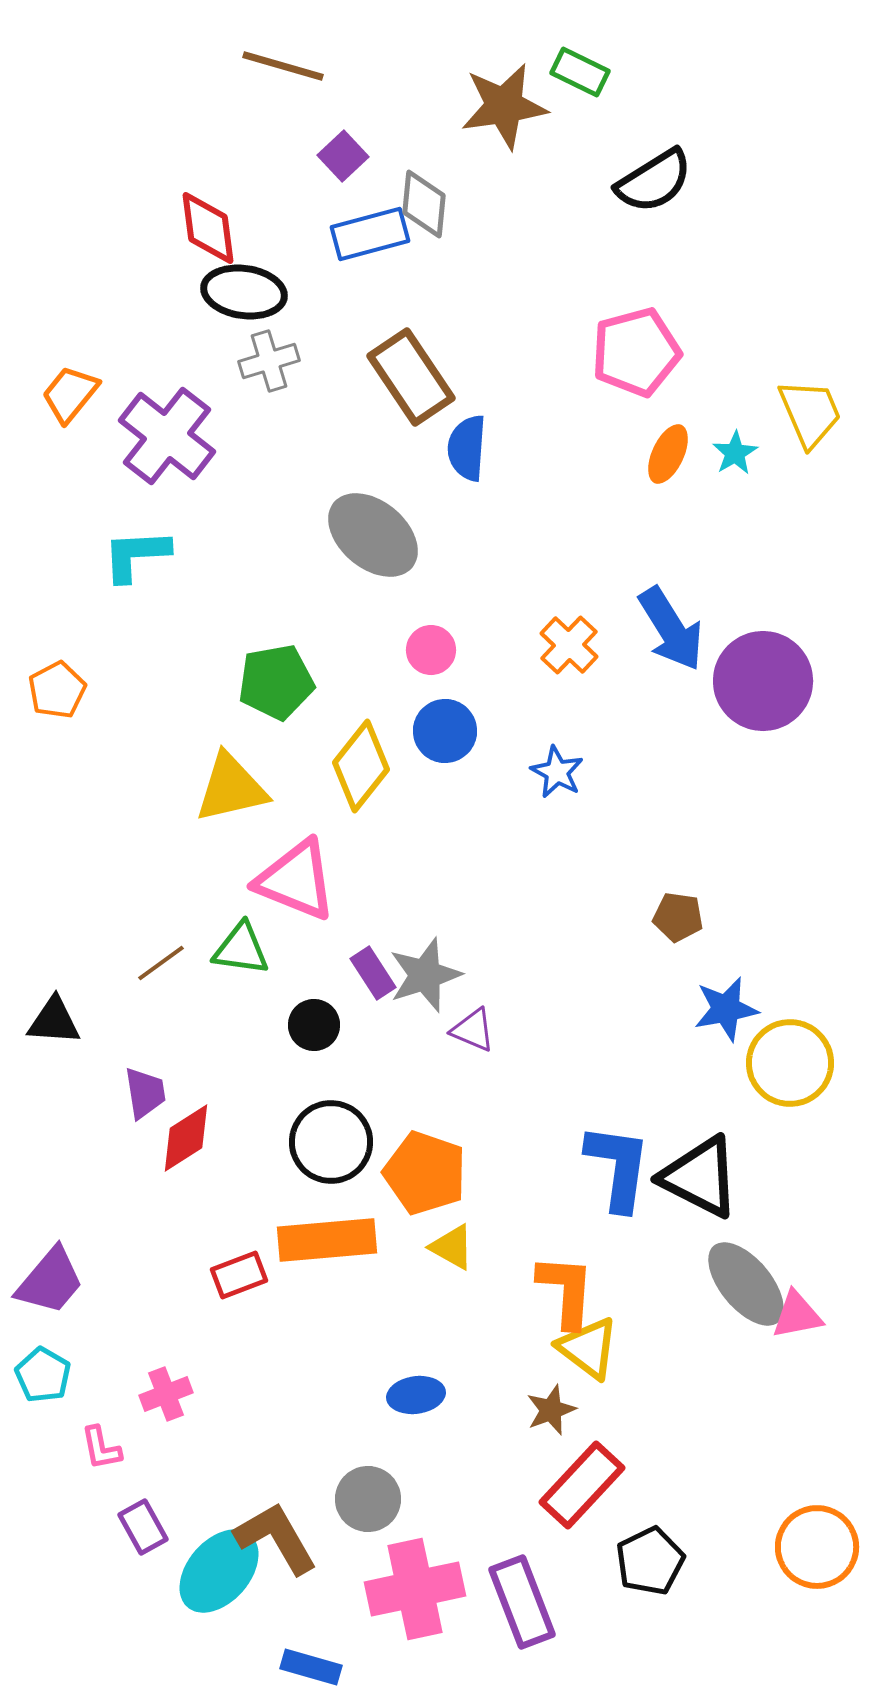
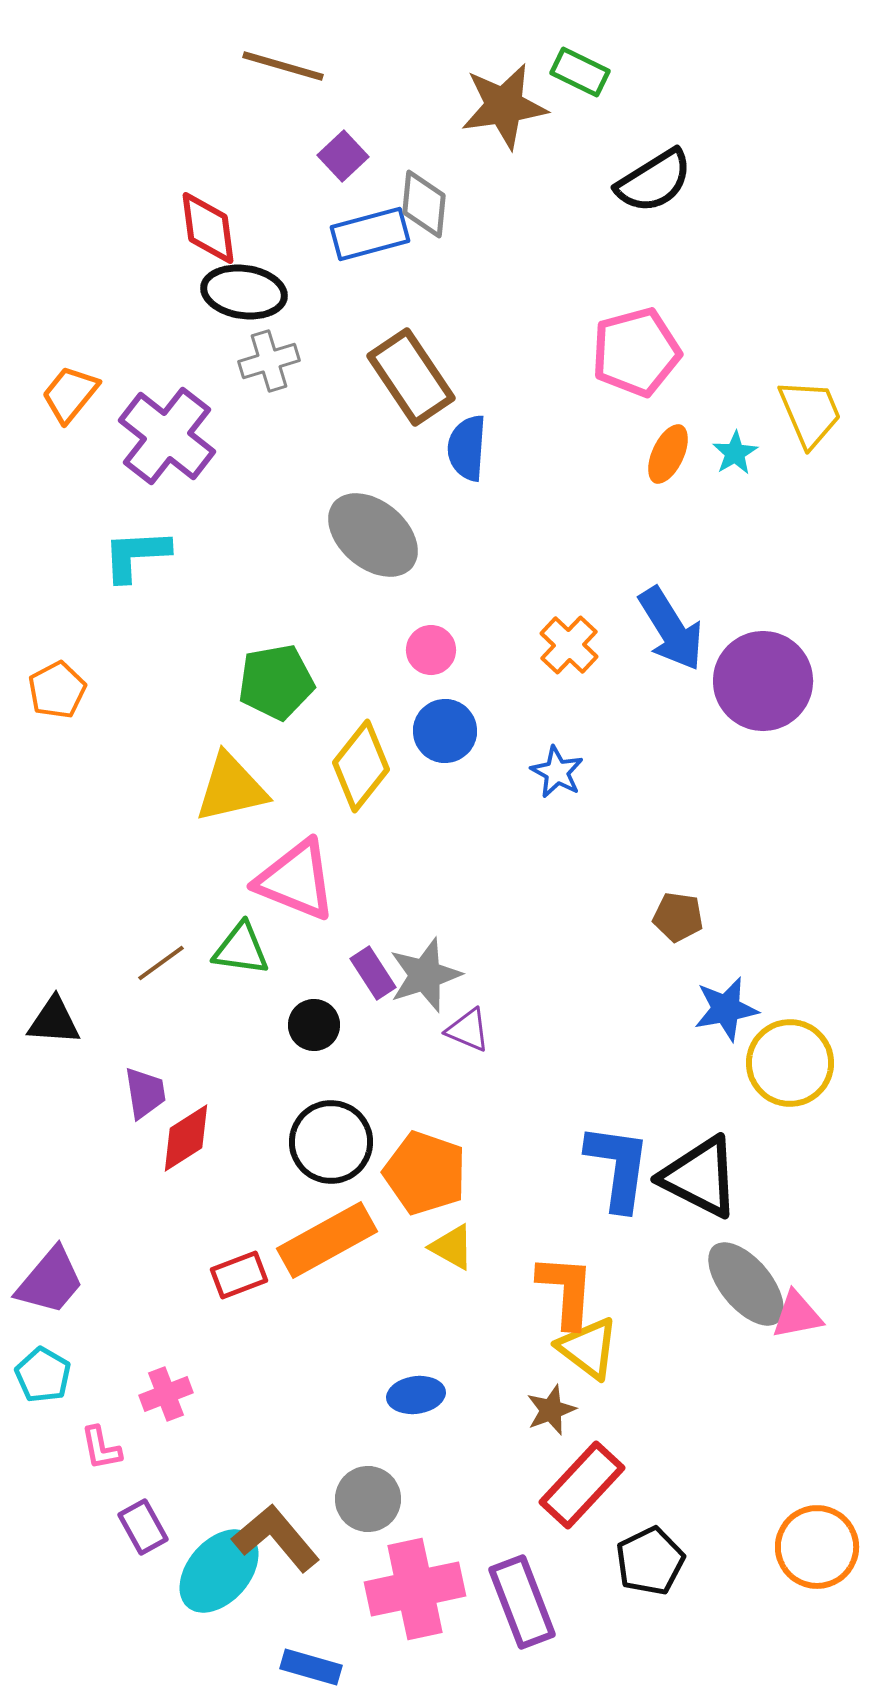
purple triangle at (473, 1030): moved 5 px left
orange rectangle at (327, 1240): rotated 24 degrees counterclockwise
brown L-shape at (276, 1538): rotated 10 degrees counterclockwise
